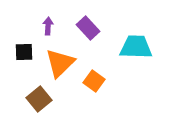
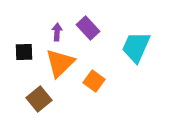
purple arrow: moved 9 px right, 6 px down
cyan trapezoid: rotated 68 degrees counterclockwise
